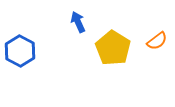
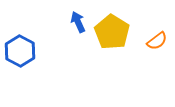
yellow pentagon: moved 1 px left, 16 px up
